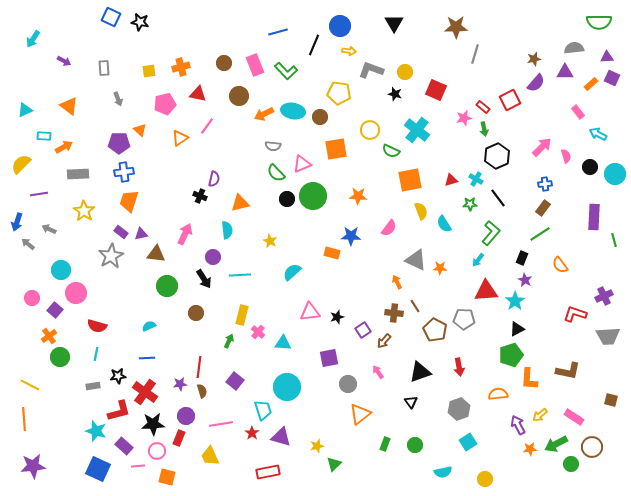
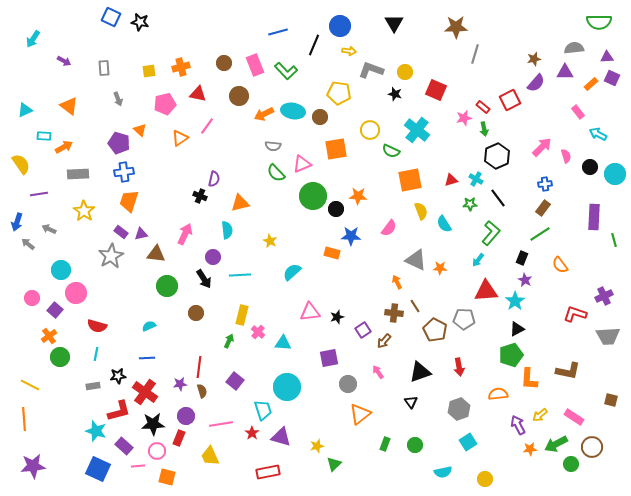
purple pentagon at (119, 143): rotated 15 degrees clockwise
yellow semicircle at (21, 164): rotated 100 degrees clockwise
black circle at (287, 199): moved 49 px right, 10 px down
